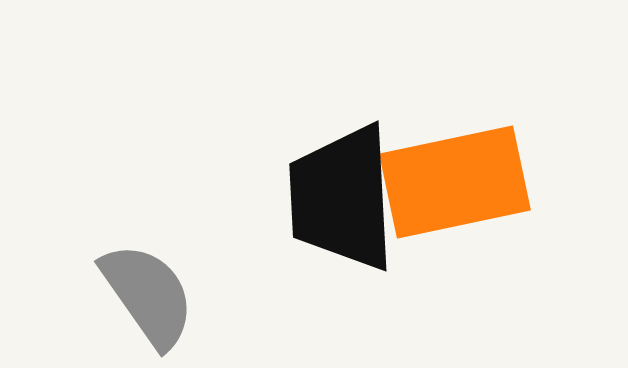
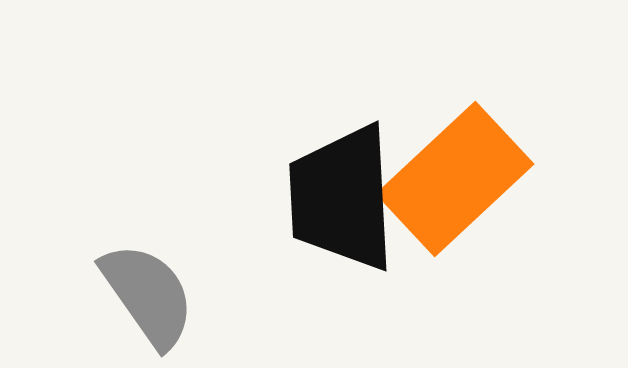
orange rectangle: moved 3 px up; rotated 31 degrees counterclockwise
